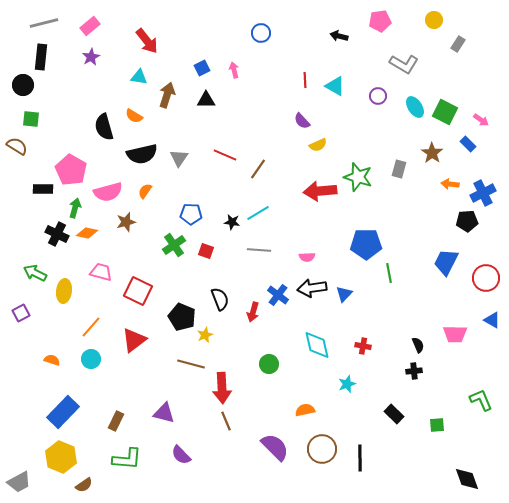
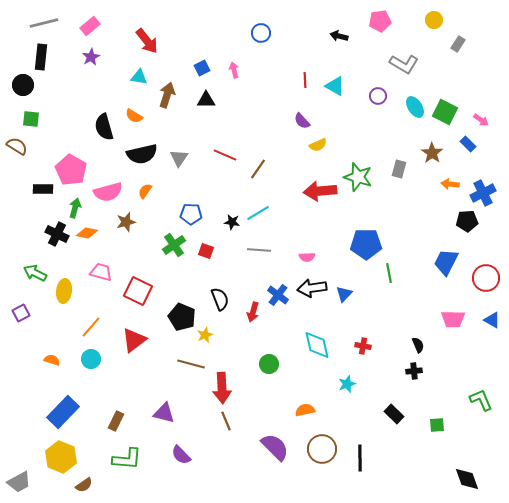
pink trapezoid at (455, 334): moved 2 px left, 15 px up
